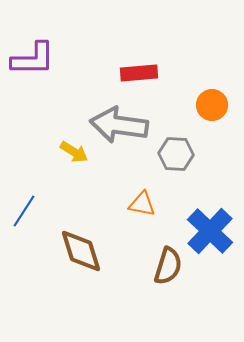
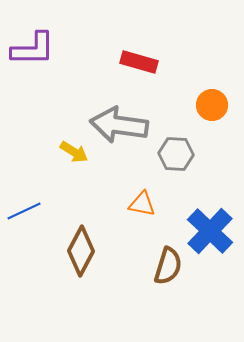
purple L-shape: moved 10 px up
red rectangle: moved 11 px up; rotated 21 degrees clockwise
blue line: rotated 32 degrees clockwise
brown diamond: rotated 45 degrees clockwise
